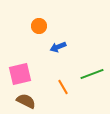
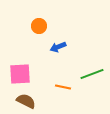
pink square: rotated 10 degrees clockwise
orange line: rotated 49 degrees counterclockwise
